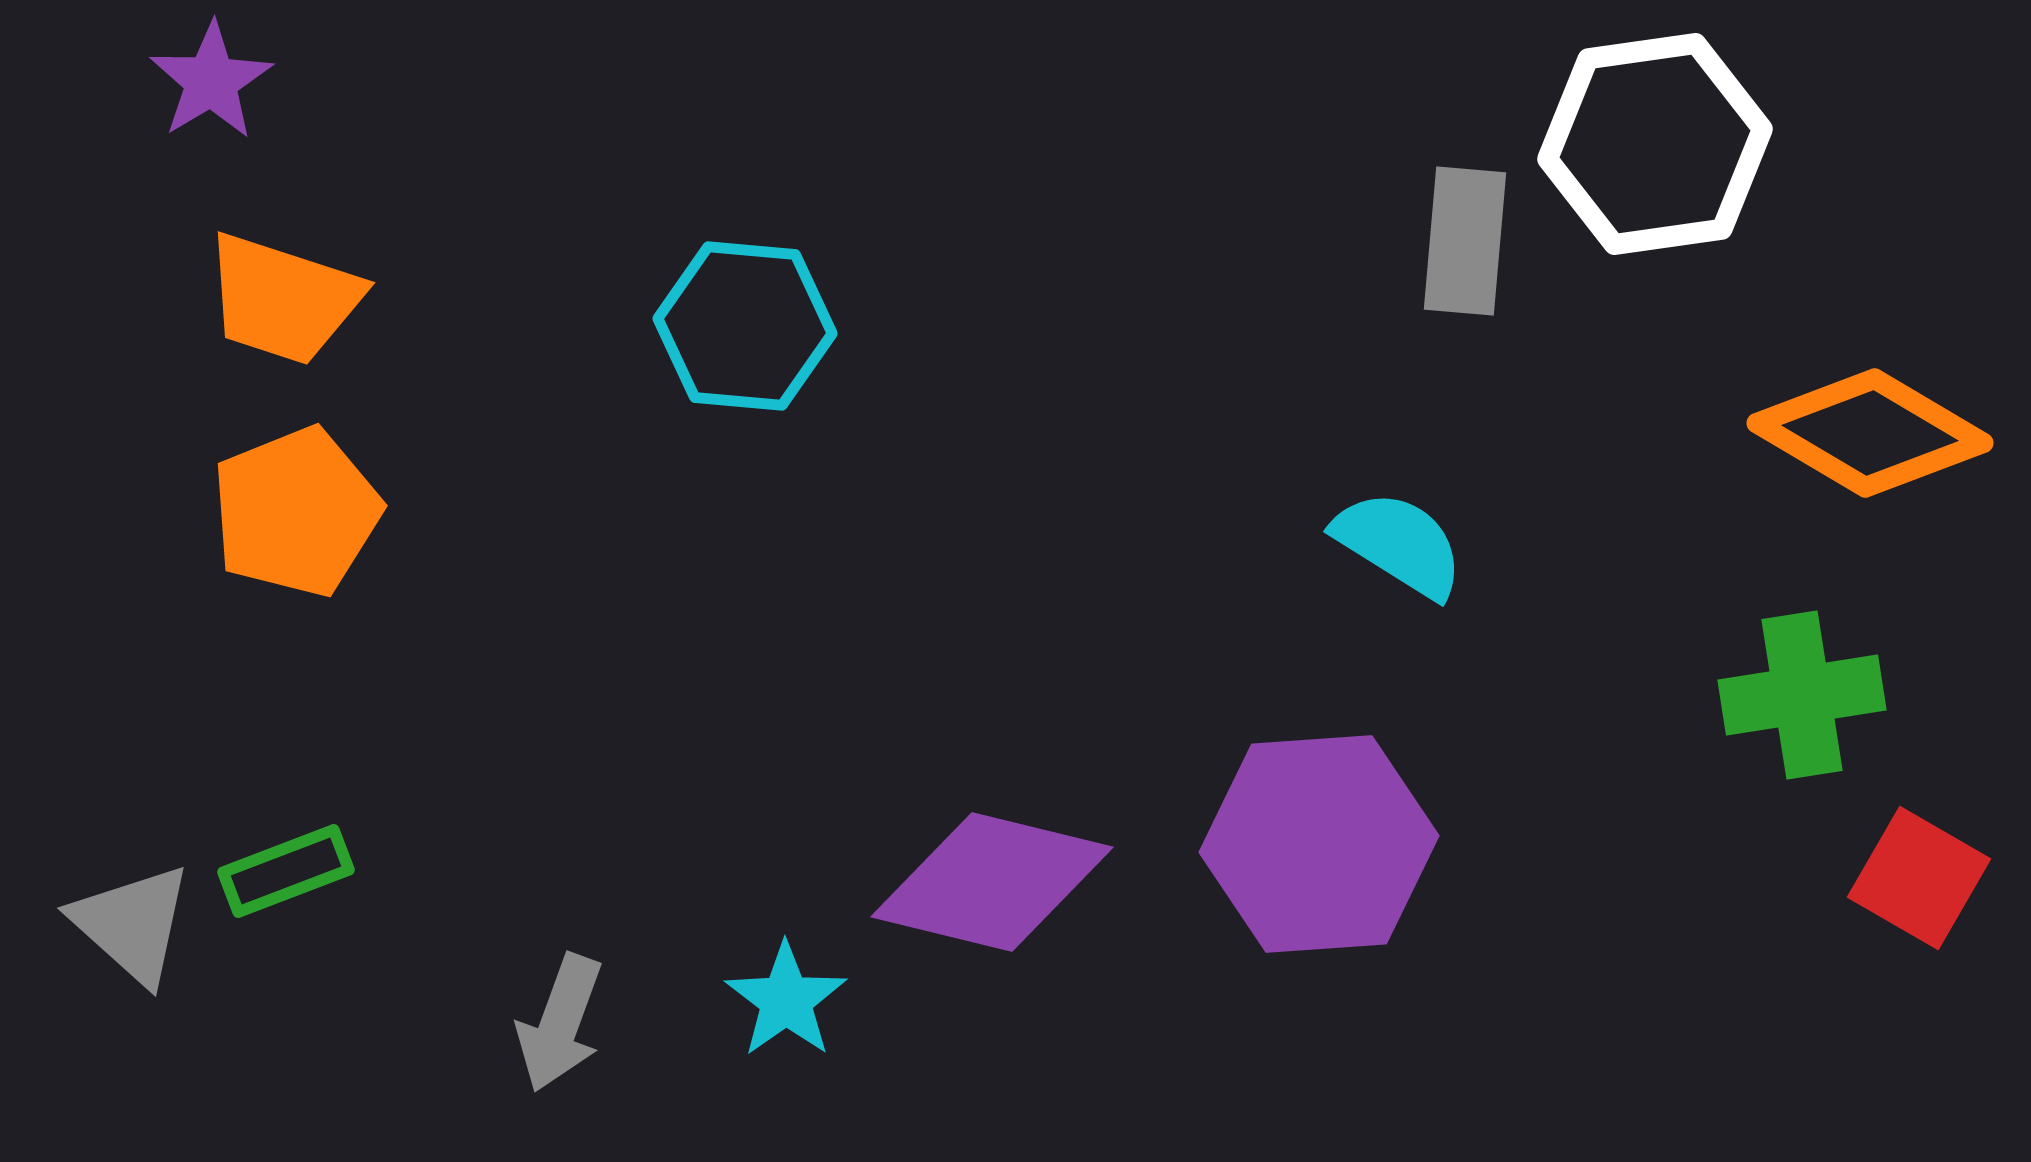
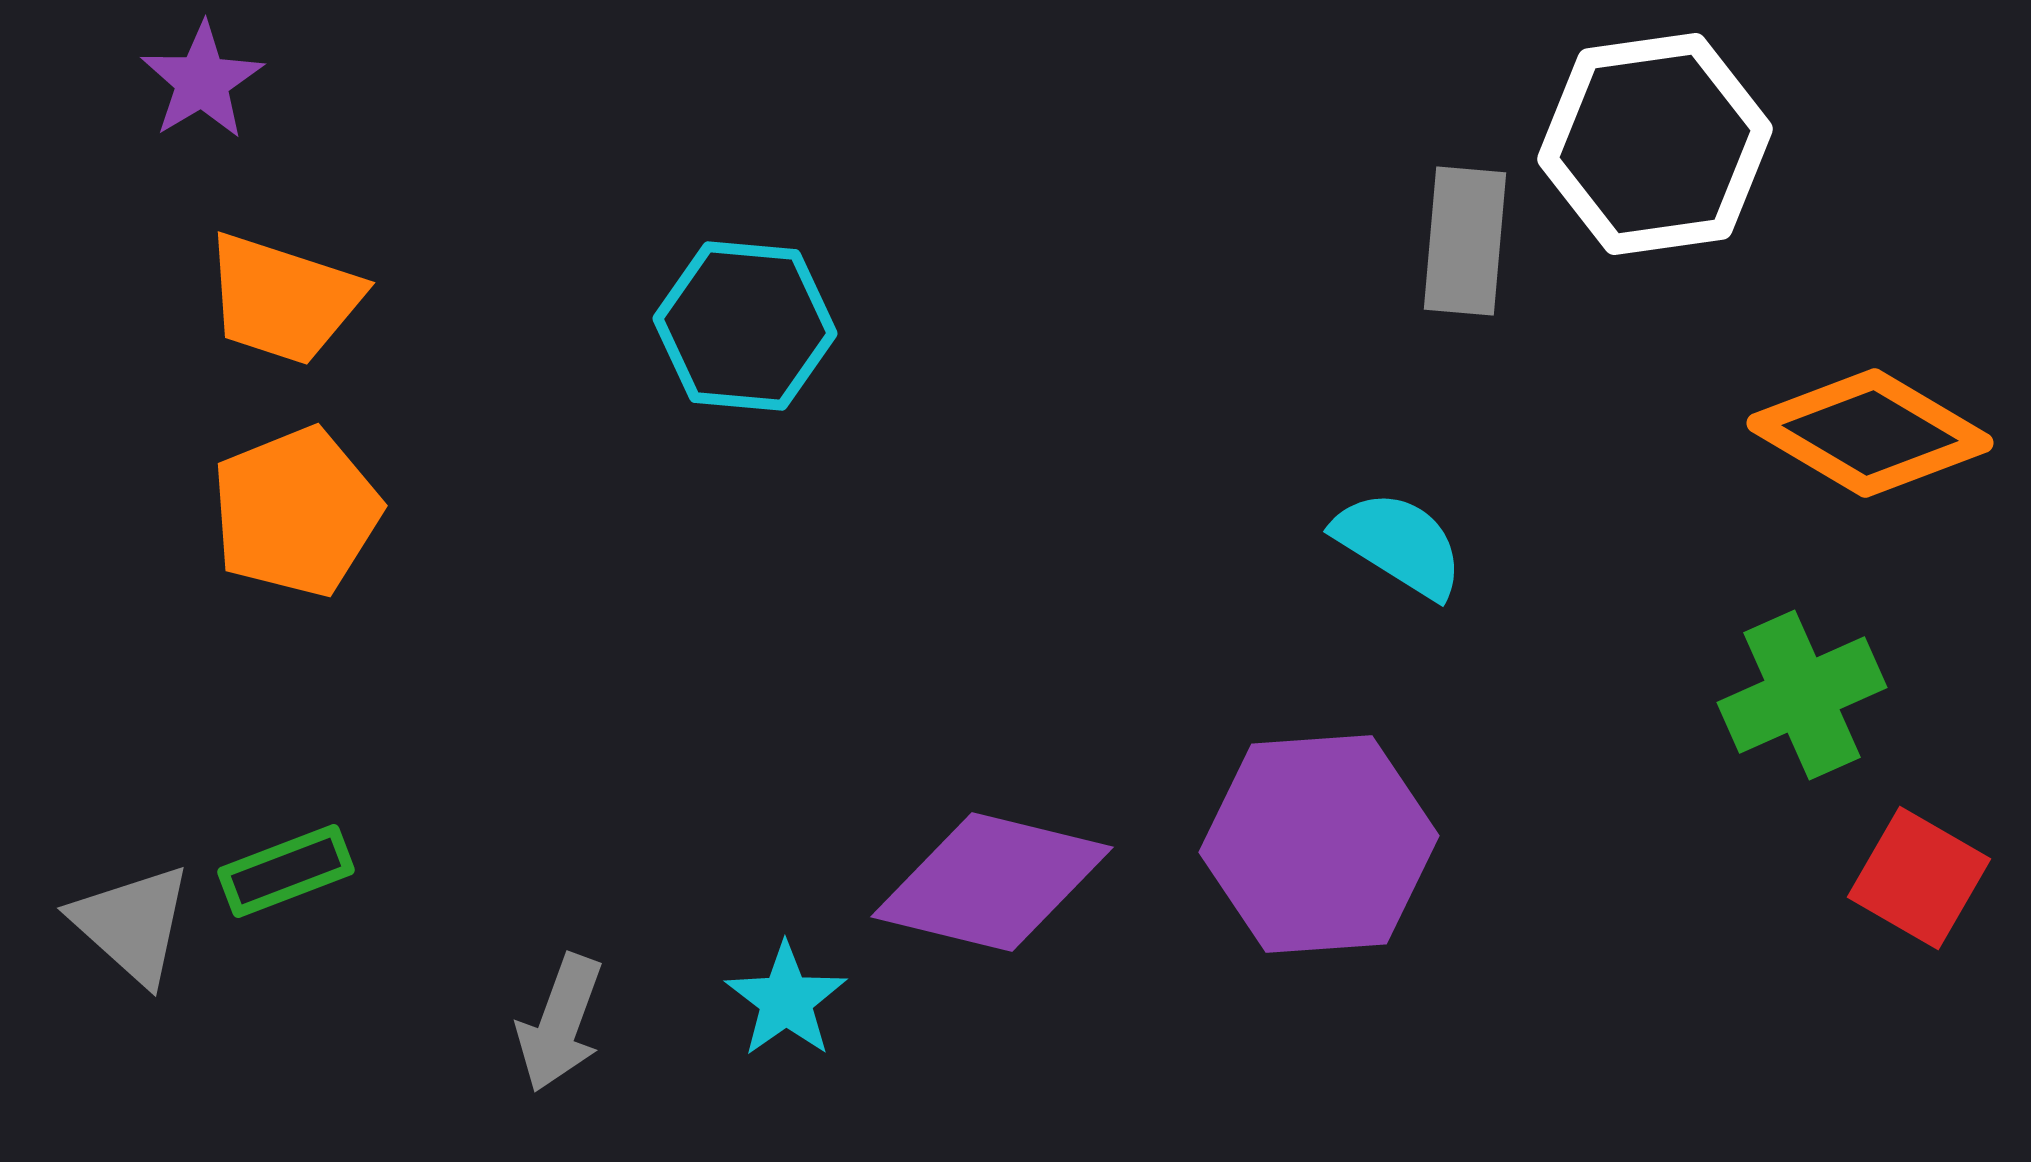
purple star: moved 9 px left
green cross: rotated 15 degrees counterclockwise
